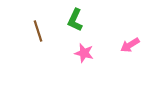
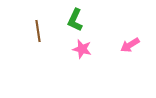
brown line: rotated 10 degrees clockwise
pink star: moved 2 px left, 4 px up
